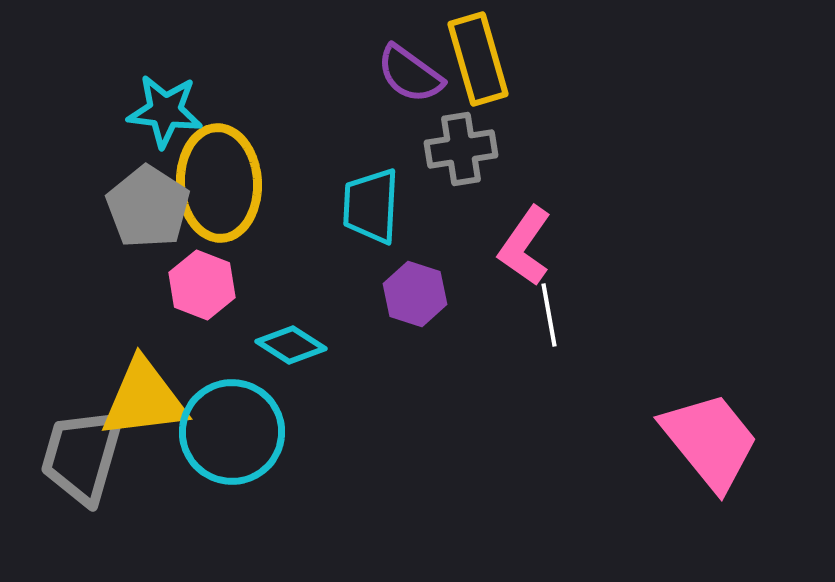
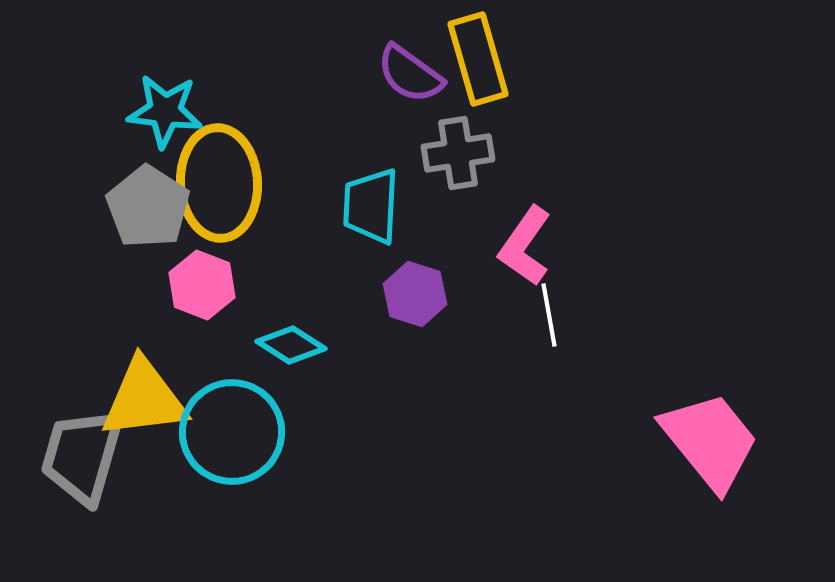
gray cross: moved 3 px left, 4 px down
